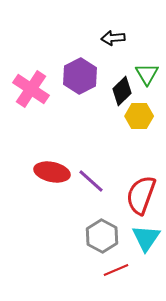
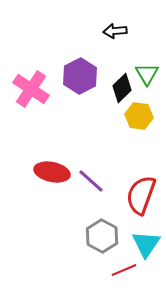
black arrow: moved 2 px right, 7 px up
black diamond: moved 3 px up
yellow hexagon: rotated 8 degrees clockwise
cyan triangle: moved 6 px down
red line: moved 8 px right
